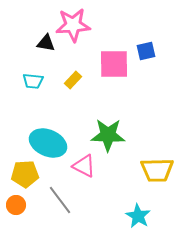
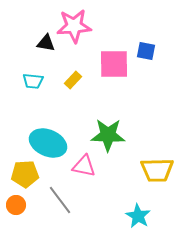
pink star: moved 1 px right, 1 px down
blue square: rotated 24 degrees clockwise
pink triangle: rotated 15 degrees counterclockwise
